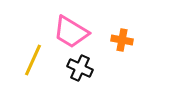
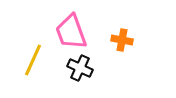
pink trapezoid: rotated 39 degrees clockwise
